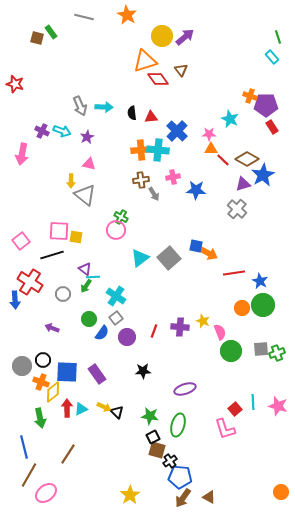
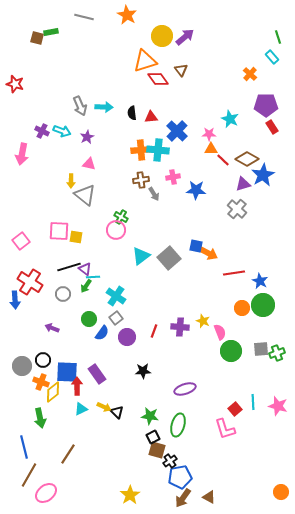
green rectangle at (51, 32): rotated 64 degrees counterclockwise
orange cross at (250, 96): moved 22 px up; rotated 24 degrees clockwise
black line at (52, 255): moved 17 px right, 12 px down
cyan triangle at (140, 258): moved 1 px right, 2 px up
red arrow at (67, 408): moved 10 px right, 22 px up
blue pentagon at (180, 477): rotated 15 degrees counterclockwise
